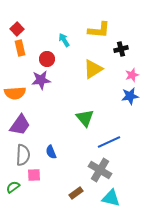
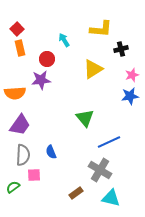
yellow L-shape: moved 2 px right, 1 px up
